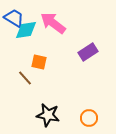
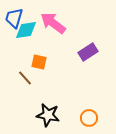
blue trapezoid: rotated 105 degrees counterclockwise
